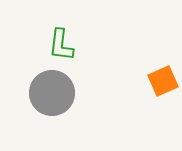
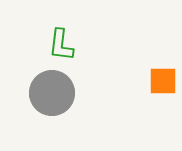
orange square: rotated 24 degrees clockwise
